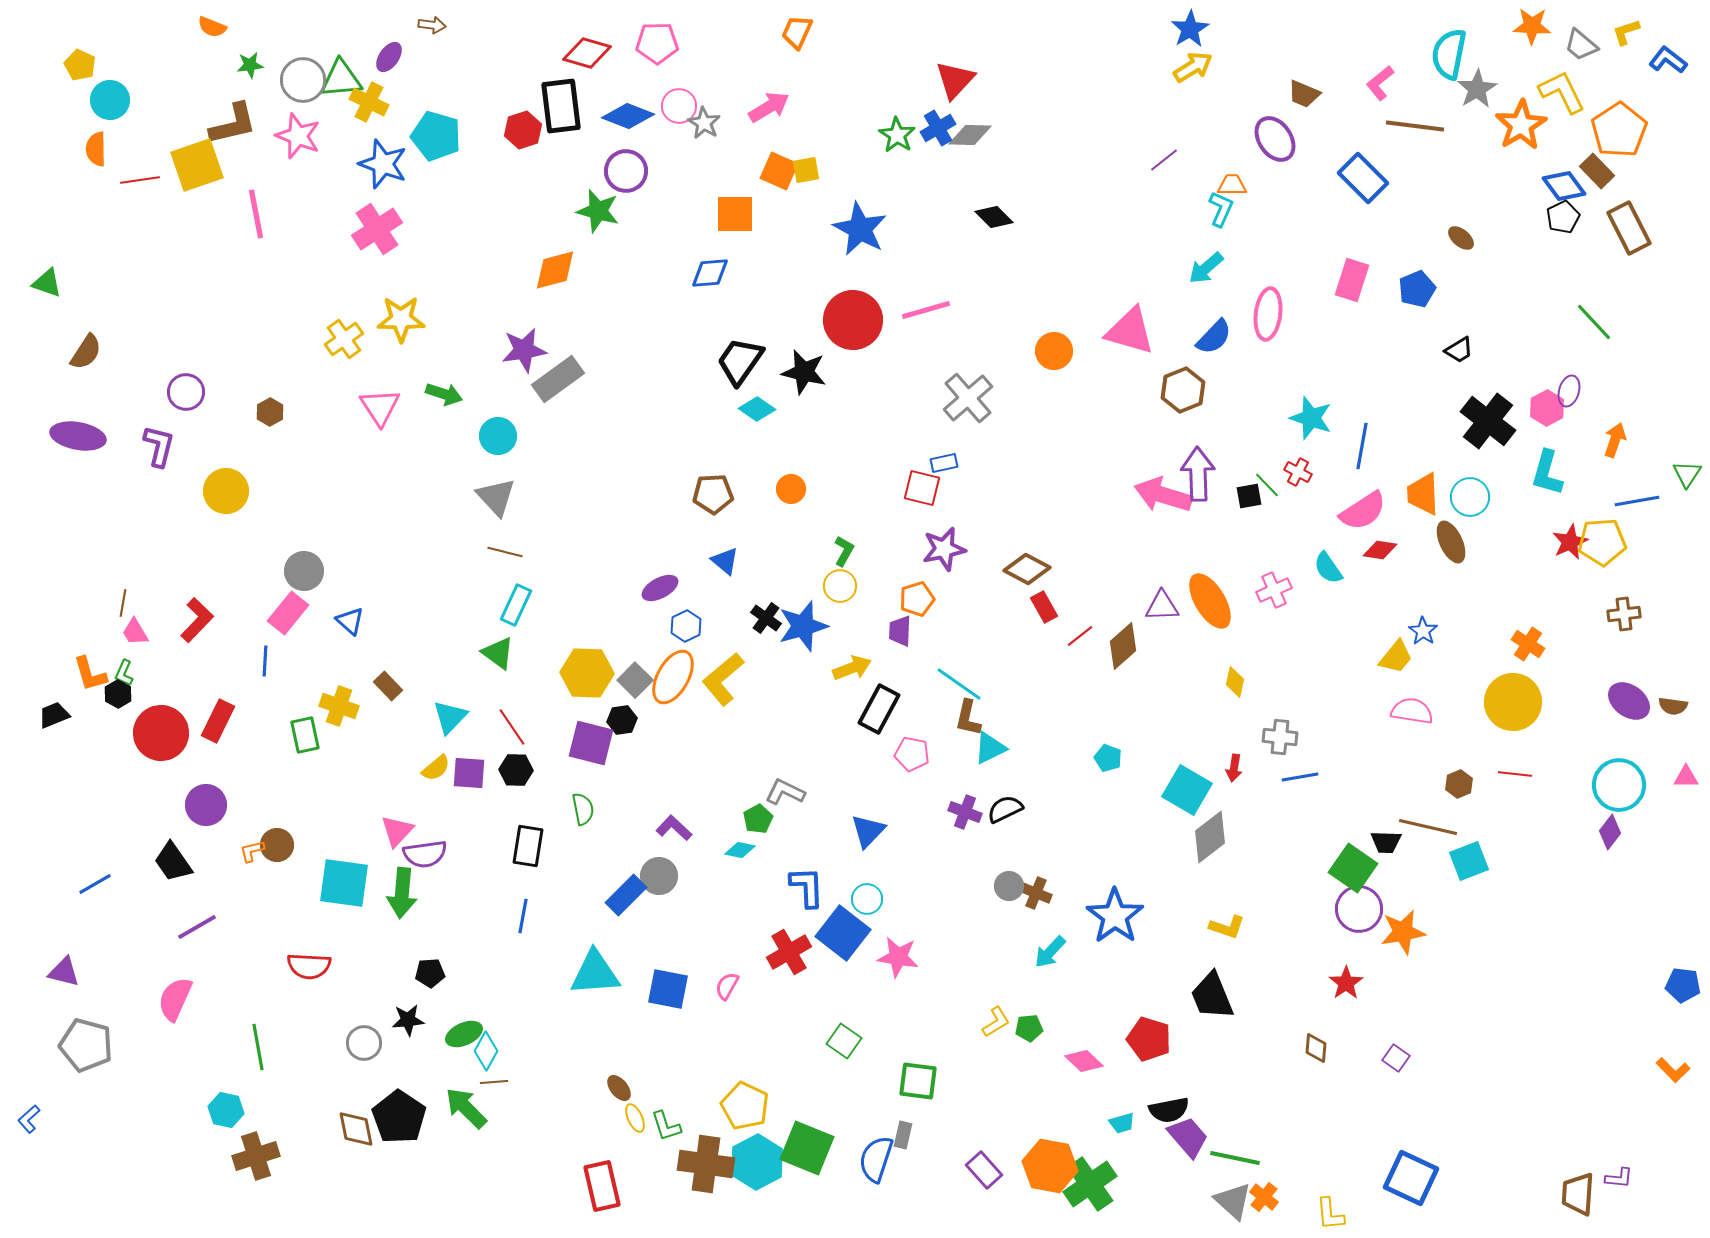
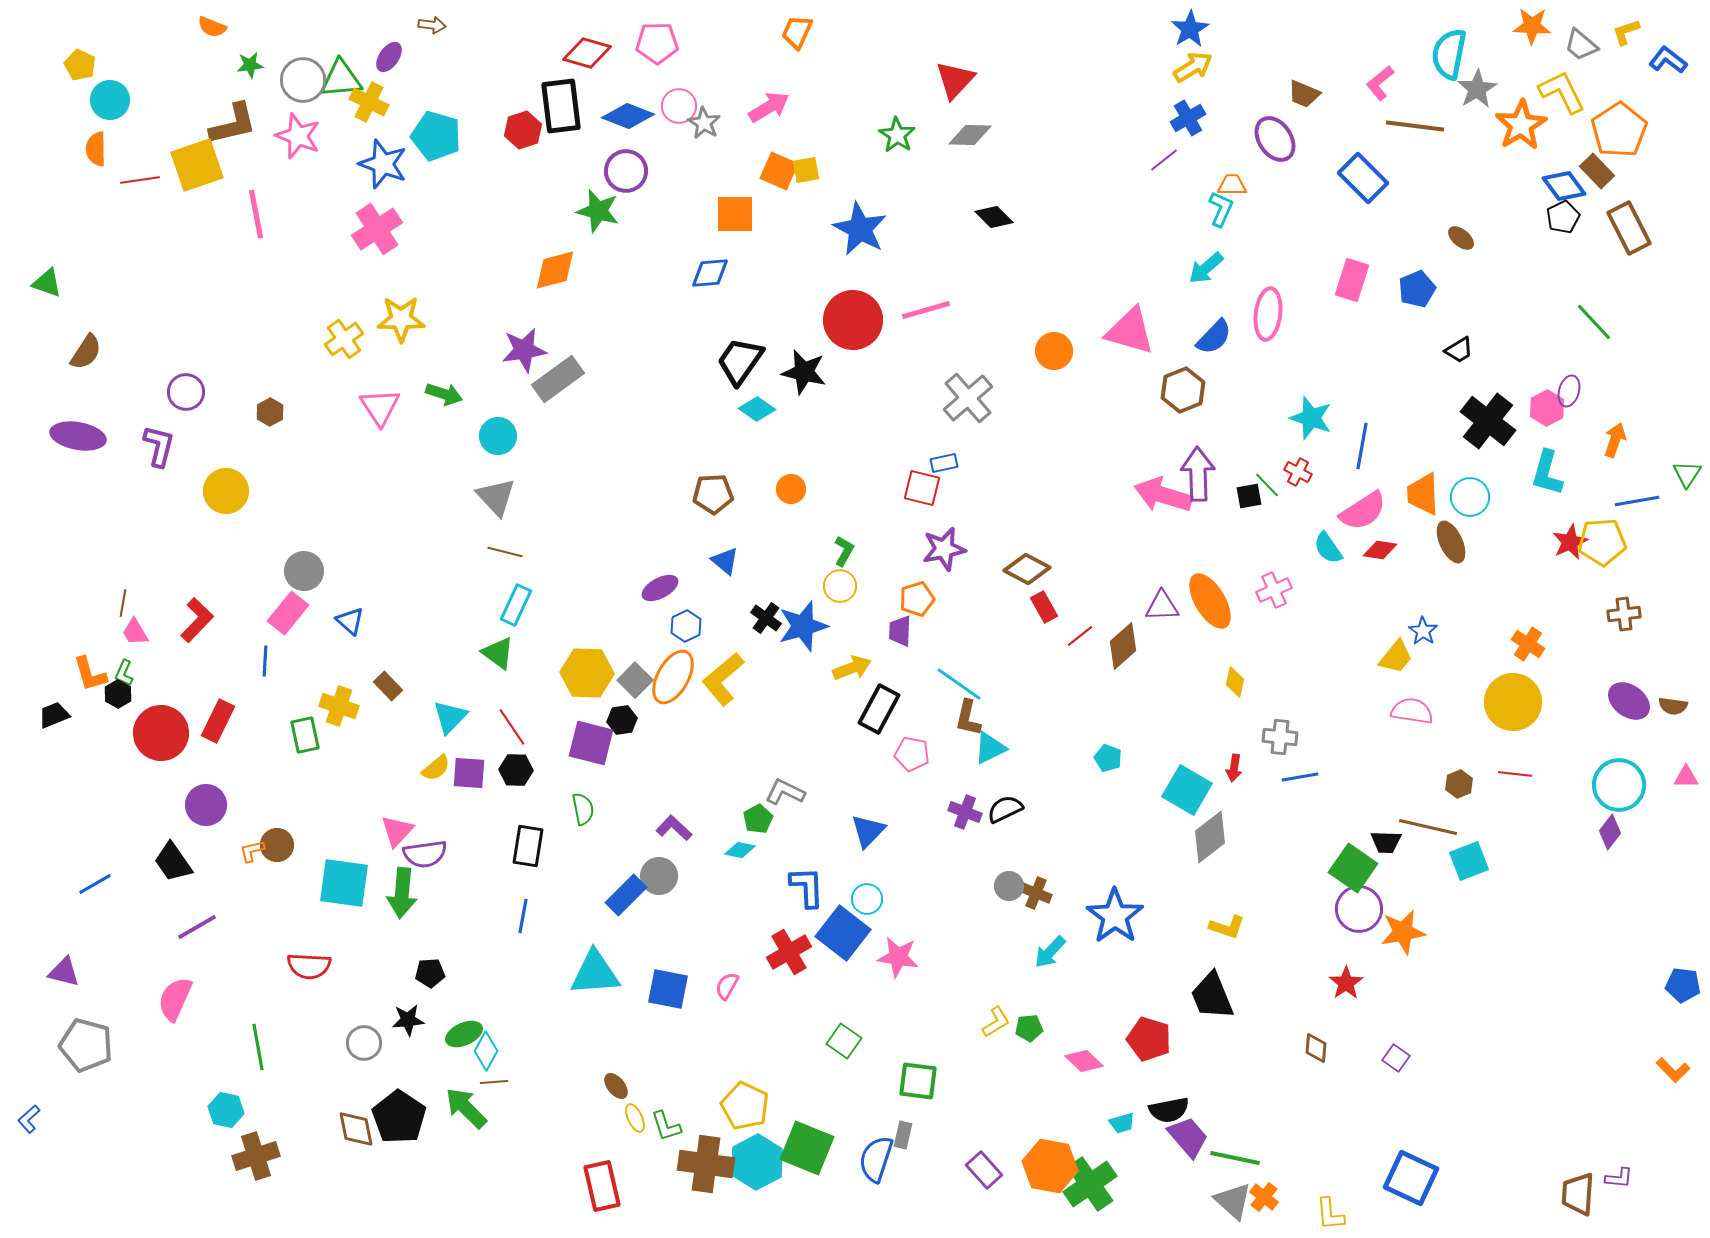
blue cross at (938, 128): moved 250 px right, 10 px up
cyan semicircle at (1328, 568): moved 20 px up
brown ellipse at (619, 1088): moved 3 px left, 2 px up
